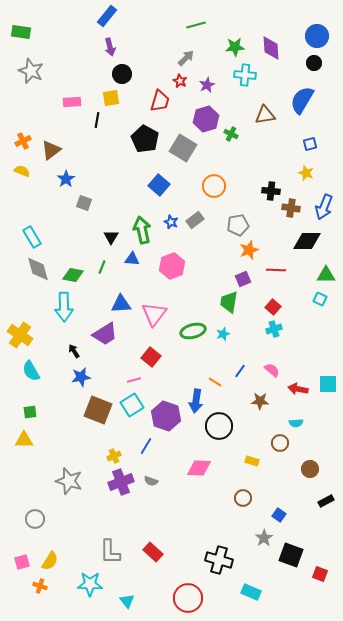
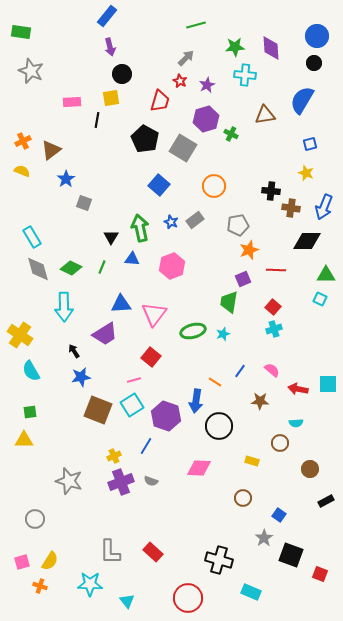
green arrow at (142, 230): moved 2 px left, 2 px up
green diamond at (73, 275): moved 2 px left, 7 px up; rotated 15 degrees clockwise
